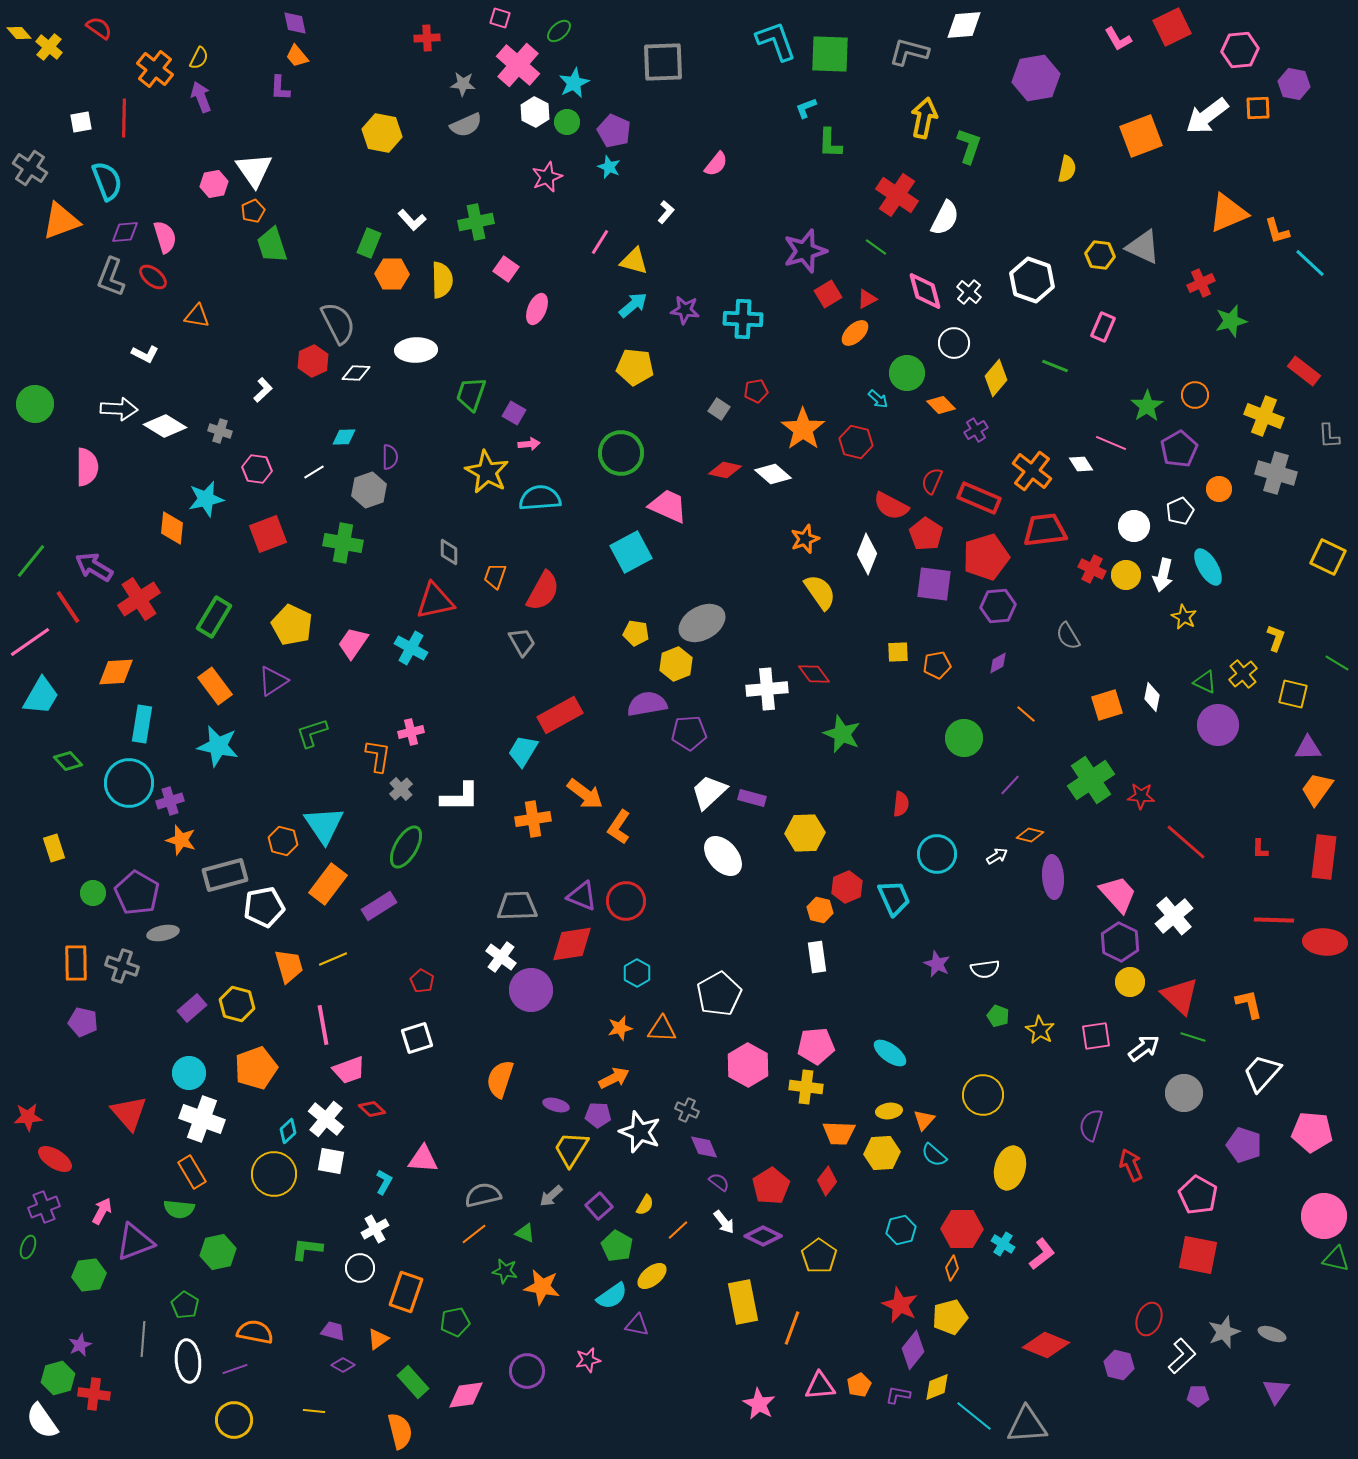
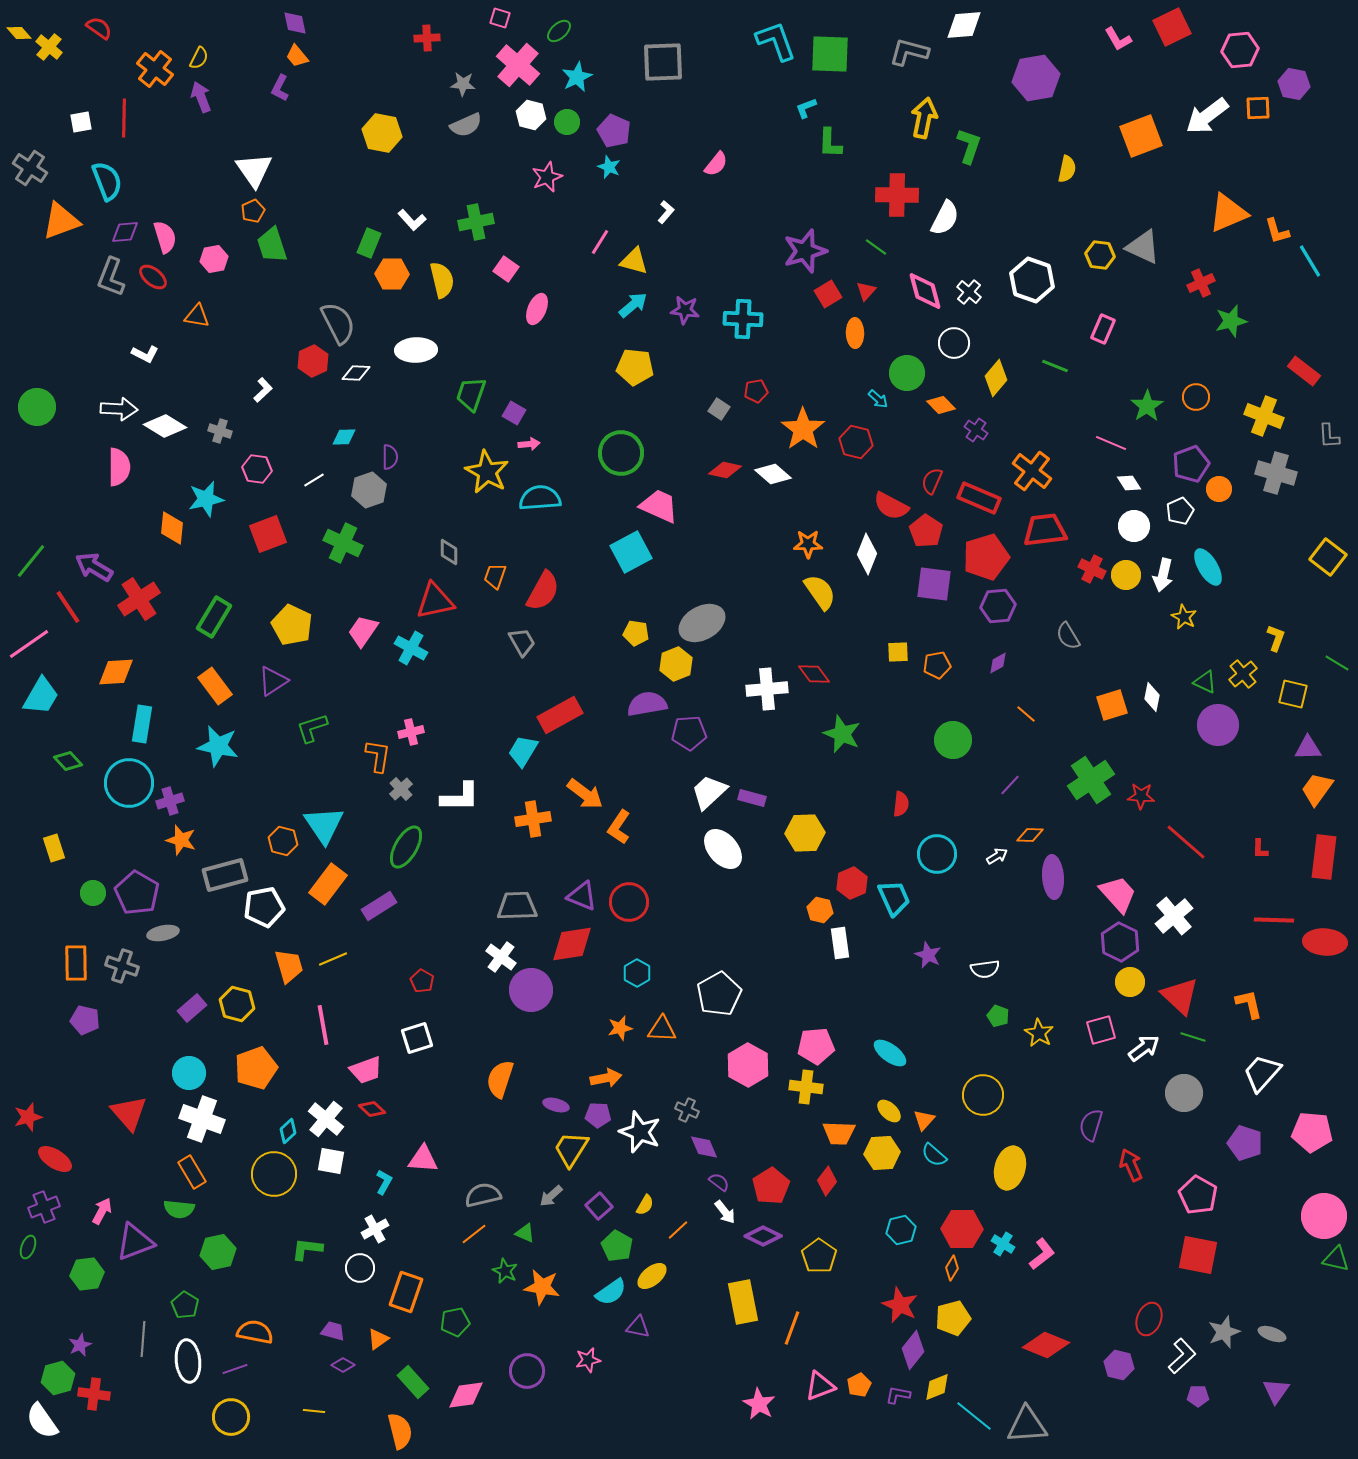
cyan star at (574, 83): moved 3 px right, 6 px up
purple L-shape at (280, 88): rotated 24 degrees clockwise
white hexagon at (535, 112): moved 4 px left, 3 px down; rotated 12 degrees counterclockwise
pink hexagon at (214, 184): moved 75 px down
red cross at (897, 195): rotated 33 degrees counterclockwise
cyan line at (1310, 263): moved 2 px up; rotated 16 degrees clockwise
yellow semicircle at (442, 280): rotated 12 degrees counterclockwise
red triangle at (867, 299): moved 1 px left, 8 px up; rotated 20 degrees counterclockwise
pink rectangle at (1103, 327): moved 2 px down
orange ellipse at (855, 333): rotated 48 degrees counterclockwise
orange circle at (1195, 395): moved 1 px right, 2 px down
green circle at (35, 404): moved 2 px right, 3 px down
purple cross at (976, 430): rotated 25 degrees counterclockwise
purple pentagon at (1179, 449): moved 12 px right, 15 px down; rotated 9 degrees clockwise
white diamond at (1081, 464): moved 48 px right, 19 px down
pink semicircle at (87, 467): moved 32 px right
white line at (314, 472): moved 8 px down
pink trapezoid at (668, 506): moved 9 px left
red pentagon at (926, 534): moved 3 px up
orange star at (805, 539): moved 3 px right, 5 px down; rotated 20 degrees clockwise
green cross at (343, 543): rotated 15 degrees clockwise
yellow square at (1328, 557): rotated 12 degrees clockwise
pink line at (30, 642): moved 1 px left, 2 px down
pink trapezoid at (353, 643): moved 10 px right, 12 px up
orange square at (1107, 705): moved 5 px right
green L-shape at (312, 733): moved 5 px up
green circle at (964, 738): moved 11 px left, 2 px down
orange diamond at (1030, 835): rotated 12 degrees counterclockwise
white ellipse at (723, 856): moved 7 px up
red hexagon at (847, 887): moved 5 px right, 4 px up
red circle at (626, 901): moved 3 px right, 1 px down
white rectangle at (817, 957): moved 23 px right, 14 px up
purple star at (937, 964): moved 9 px left, 9 px up
purple pentagon at (83, 1022): moved 2 px right, 2 px up
yellow star at (1040, 1030): moved 1 px left, 3 px down
pink square at (1096, 1036): moved 5 px right, 6 px up; rotated 8 degrees counterclockwise
pink trapezoid at (349, 1070): moved 17 px right
orange arrow at (614, 1078): moved 8 px left; rotated 16 degrees clockwise
yellow ellipse at (889, 1111): rotated 50 degrees clockwise
red star at (28, 1117): rotated 12 degrees counterclockwise
purple pentagon at (1244, 1145): moved 1 px right, 2 px up
white arrow at (724, 1222): moved 1 px right, 10 px up
green star at (505, 1271): rotated 15 degrees clockwise
green hexagon at (89, 1275): moved 2 px left, 1 px up
cyan semicircle at (612, 1296): moved 1 px left, 4 px up
yellow pentagon at (950, 1317): moved 3 px right, 1 px down
purple triangle at (637, 1325): moved 1 px right, 2 px down
pink triangle at (820, 1386): rotated 16 degrees counterclockwise
yellow circle at (234, 1420): moved 3 px left, 3 px up
